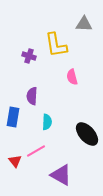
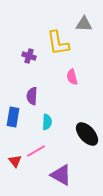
yellow L-shape: moved 2 px right, 2 px up
